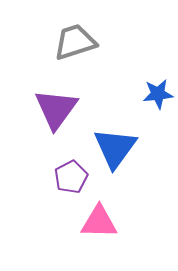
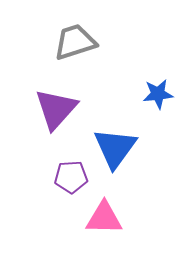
purple triangle: rotated 6 degrees clockwise
purple pentagon: rotated 24 degrees clockwise
pink triangle: moved 5 px right, 4 px up
